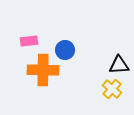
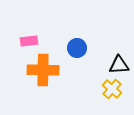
blue circle: moved 12 px right, 2 px up
